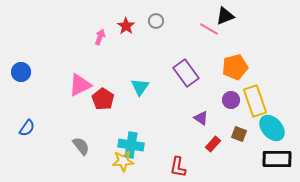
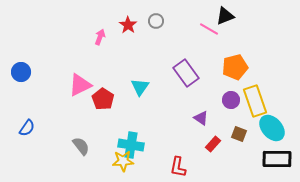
red star: moved 2 px right, 1 px up
